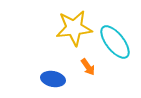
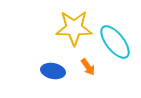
yellow star: rotated 6 degrees clockwise
blue ellipse: moved 8 px up
